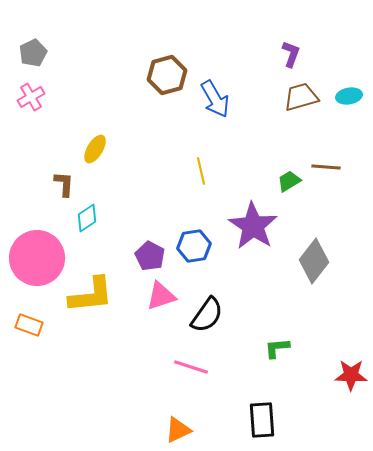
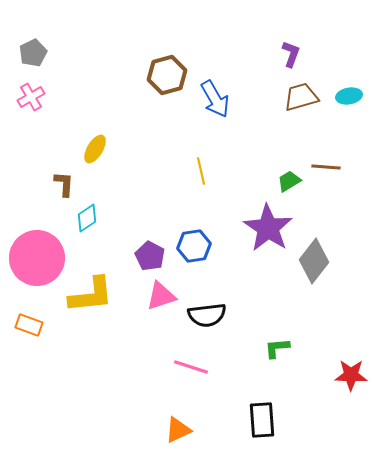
purple star: moved 15 px right, 2 px down
black semicircle: rotated 48 degrees clockwise
